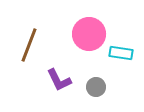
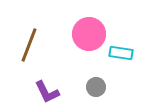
purple L-shape: moved 12 px left, 12 px down
